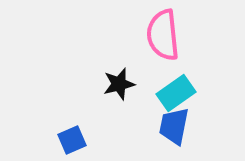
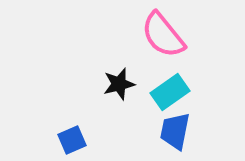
pink semicircle: rotated 33 degrees counterclockwise
cyan rectangle: moved 6 px left, 1 px up
blue trapezoid: moved 1 px right, 5 px down
